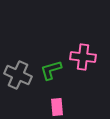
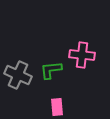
pink cross: moved 1 px left, 2 px up
green L-shape: rotated 10 degrees clockwise
